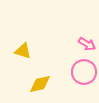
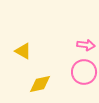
pink arrow: moved 1 px left, 1 px down; rotated 24 degrees counterclockwise
yellow triangle: rotated 12 degrees clockwise
